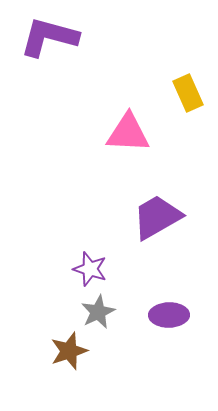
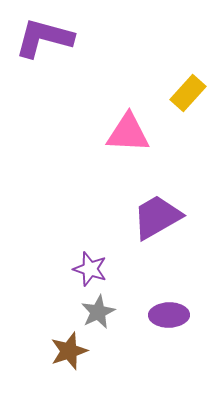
purple L-shape: moved 5 px left, 1 px down
yellow rectangle: rotated 66 degrees clockwise
